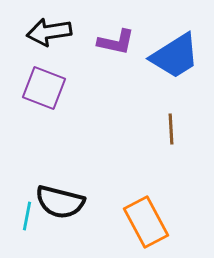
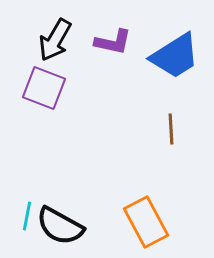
black arrow: moved 6 px right, 8 px down; rotated 51 degrees counterclockwise
purple L-shape: moved 3 px left
black semicircle: moved 24 px down; rotated 15 degrees clockwise
